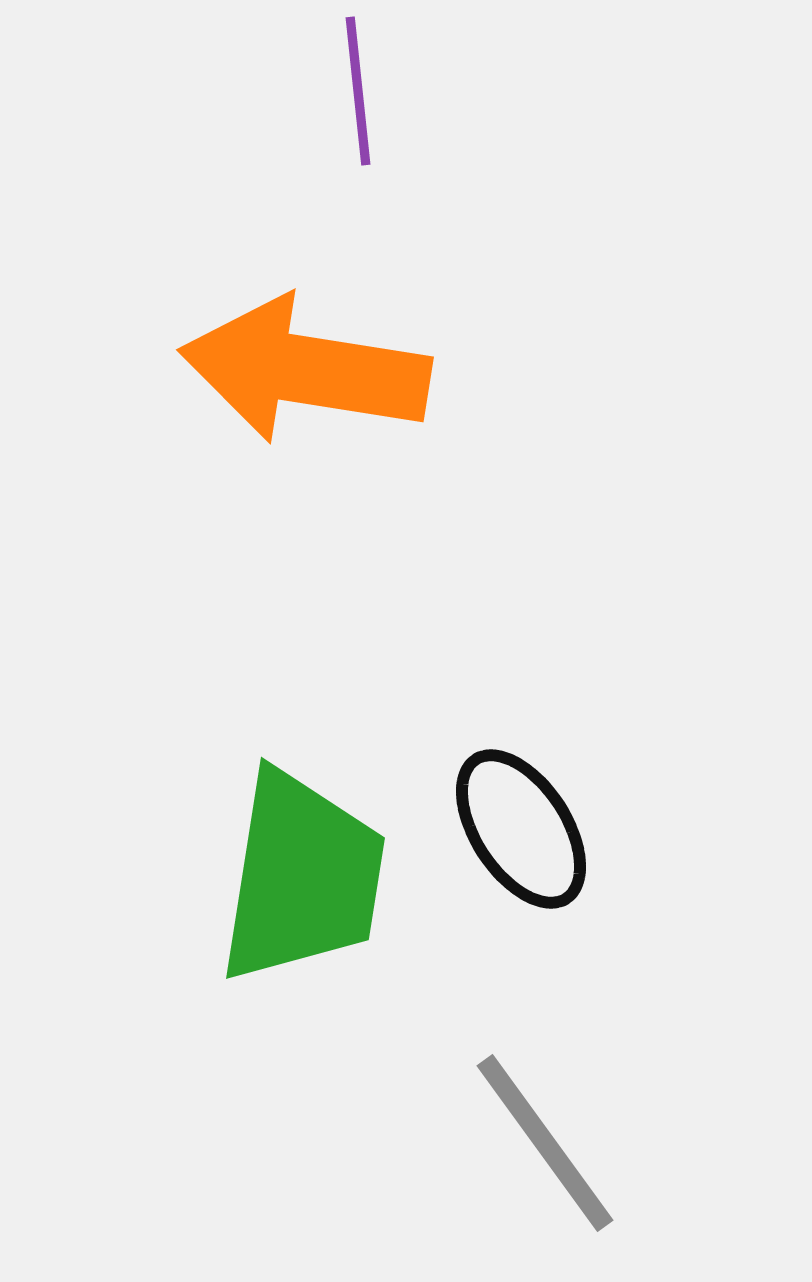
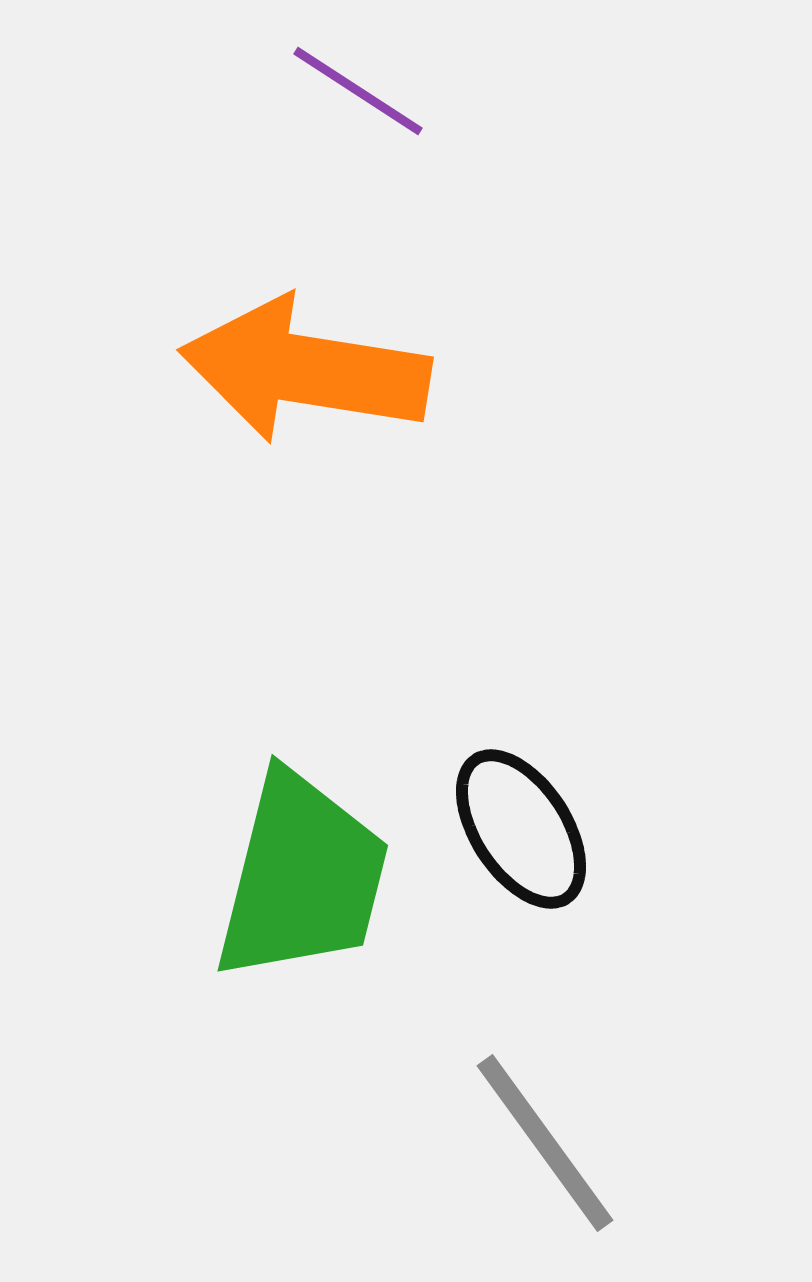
purple line: rotated 51 degrees counterclockwise
green trapezoid: rotated 5 degrees clockwise
